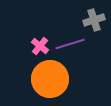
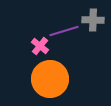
gray cross: moved 1 px left; rotated 20 degrees clockwise
purple line: moved 6 px left, 13 px up
